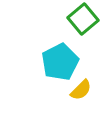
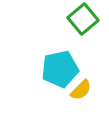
cyan pentagon: moved 7 px down; rotated 15 degrees clockwise
